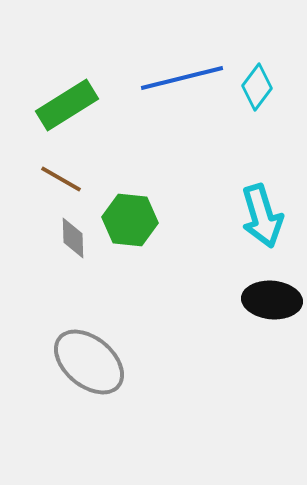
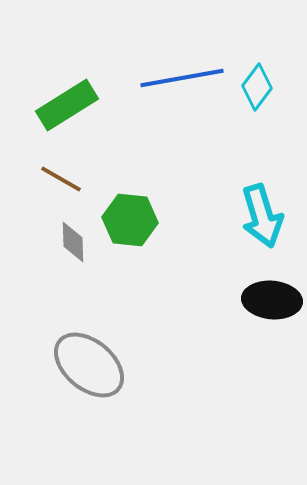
blue line: rotated 4 degrees clockwise
gray diamond: moved 4 px down
gray ellipse: moved 3 px down
